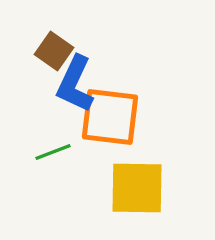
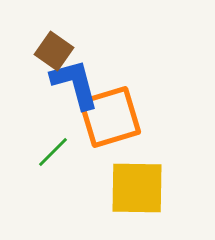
blue L-shape: rotated 140 degrees clockwise
orange square: rotated 24 degrees counterclockwise
green line: rotated 24 degrees counterclockwise
